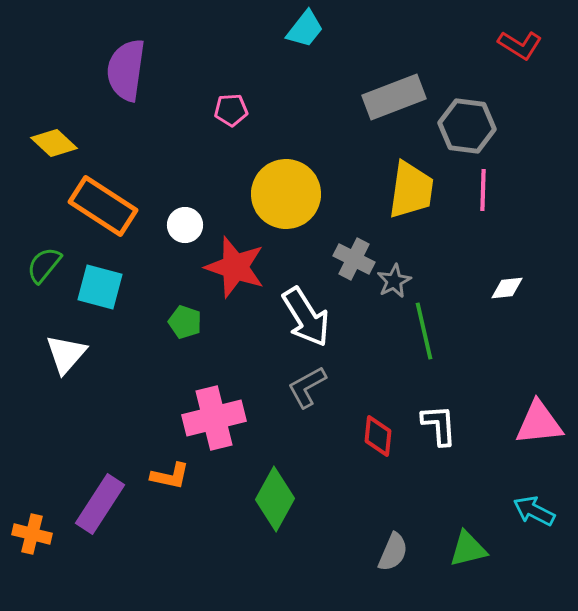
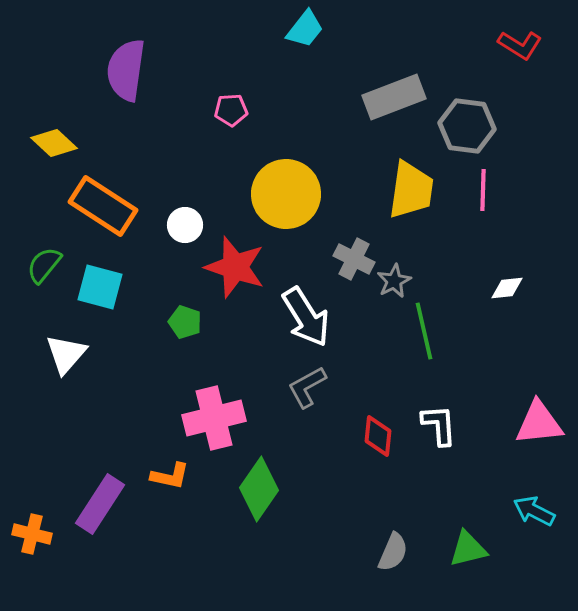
green diamond: moved 16 px left, 10 px up; rotated 6 degrees clockwise
